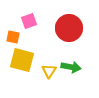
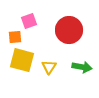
red circle: moved 2 px down
orange square: moved 2 px right; rotated 16 degrees counterclockwise
green arrow: moved 11 px right
yellow triangle: moved 4 px up
